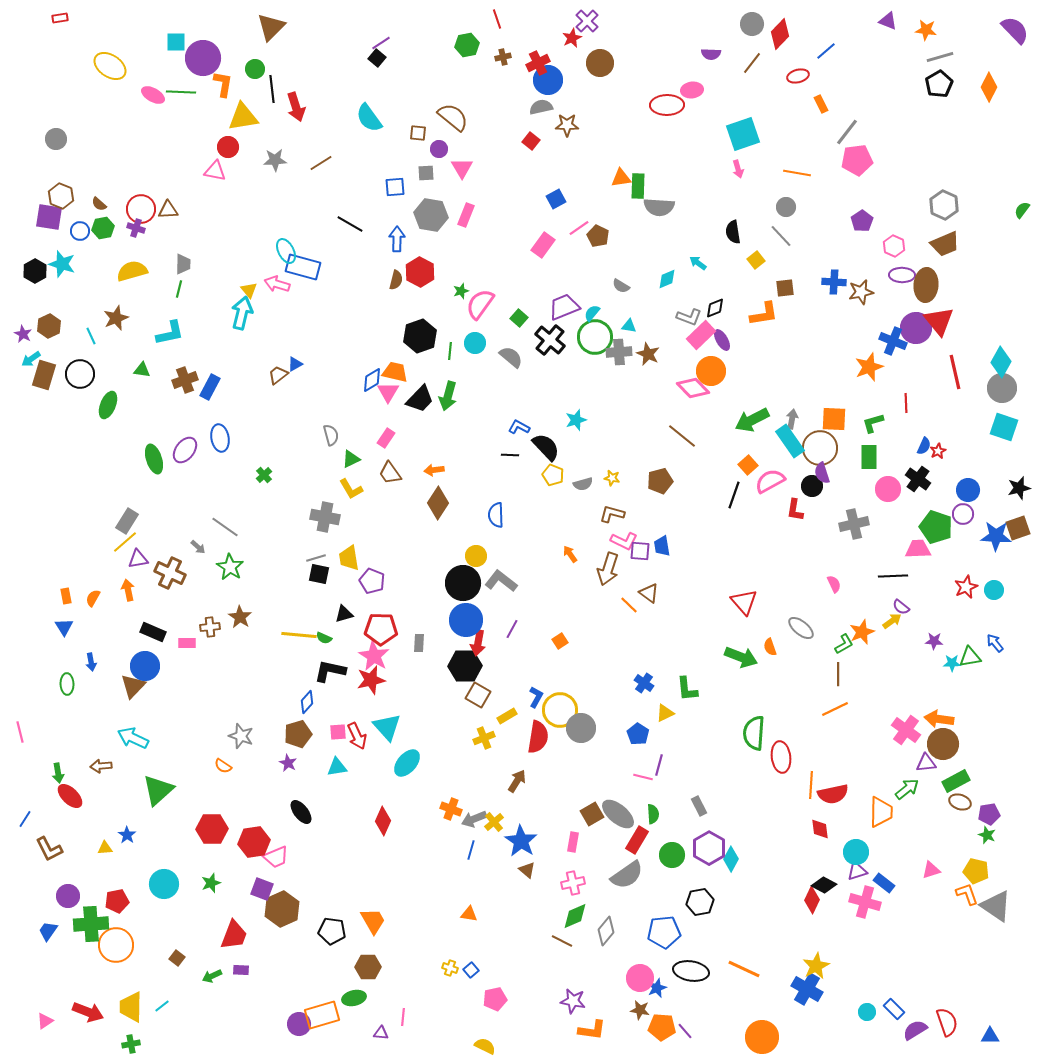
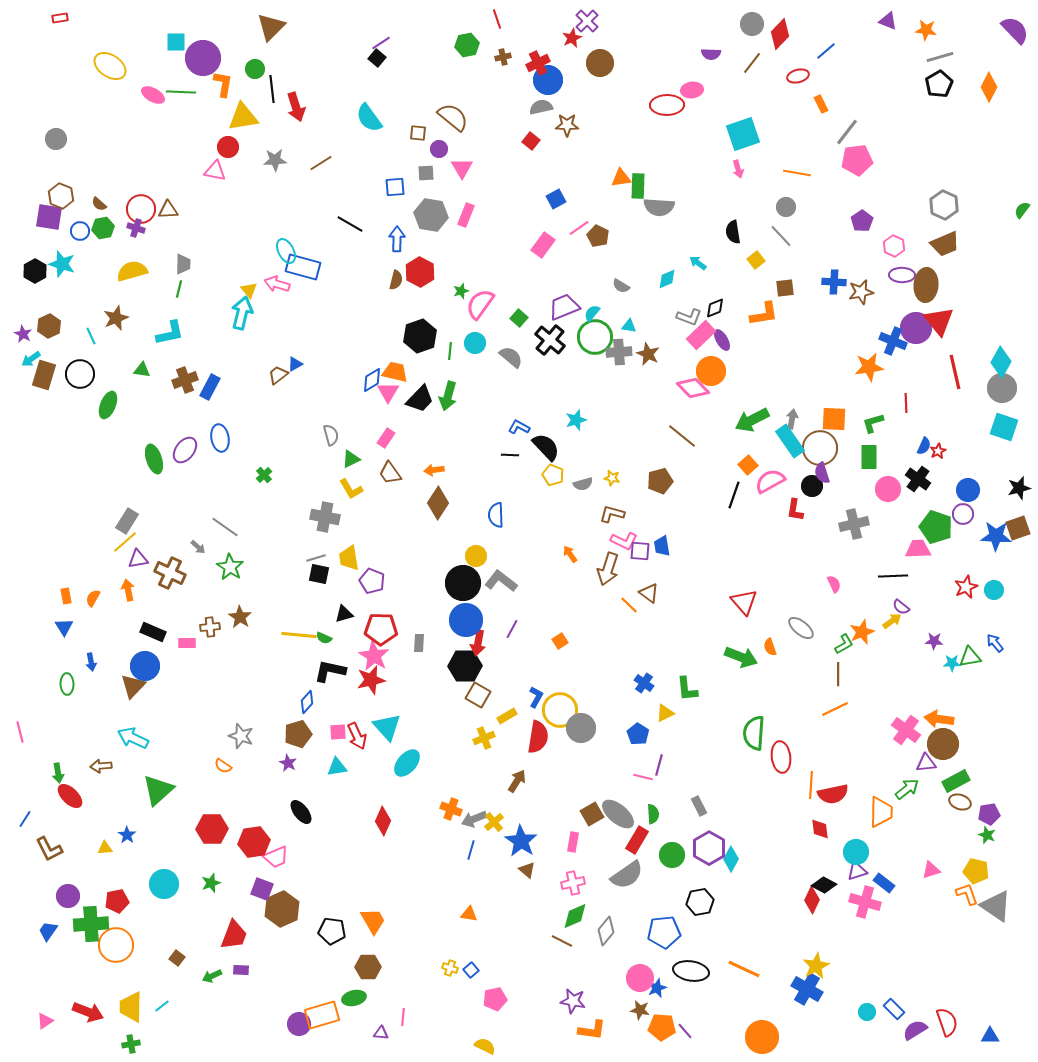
orange star at (869, 367): rotated 12 degrees clockwise
